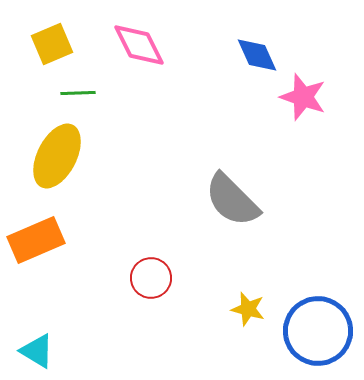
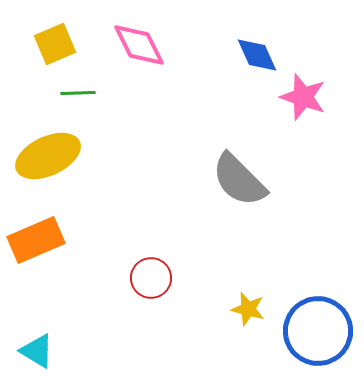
yellow square: moved 3 px right
yellow ellipse: moved 9 px left; rotated 38 degrees clockwise
gray semicircle: moved 7 px right, 20 px up
